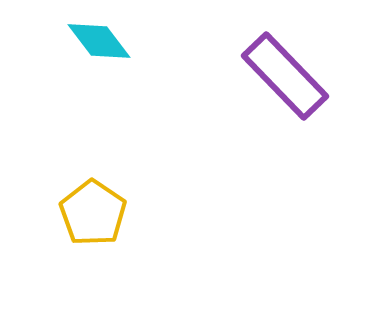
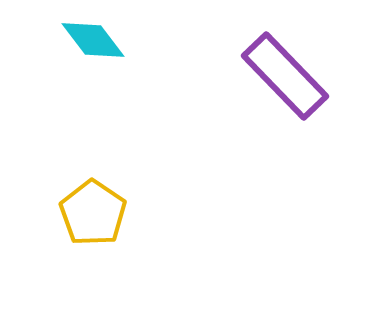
cyan diamond: moved 6 px left, 1 px up
